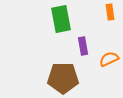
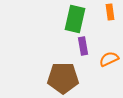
green rectangle: moved 14 px right; rotated 24 degrees clockwise
